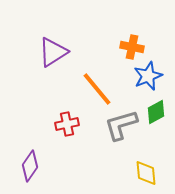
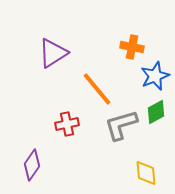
purple triangle: moved 1 px down
blue star: moved 7 px right
purple diamond: moved 2 px right, 1 px up
